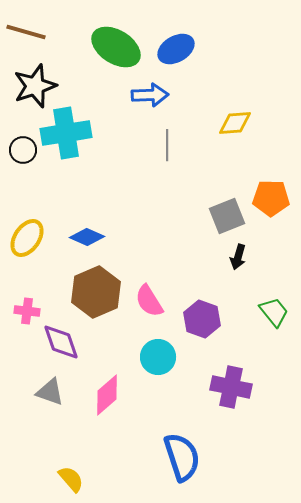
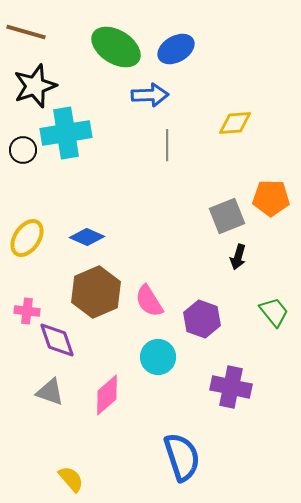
purple diamond: moved 4 px left, 2 px up
